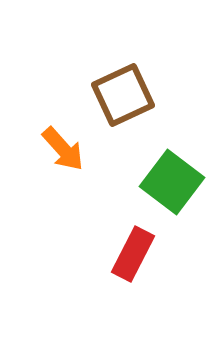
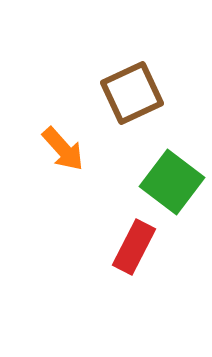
brown square: moved 9 px right, 2 px up
red rectangle: moved 1 px right, 7 px up
